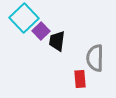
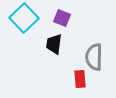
purple square: moved 21 px right, 13 px up; rotated 24 degrees counterclockwise
black trapezoid: moved 3 px left, 3 px down
gray semicircle: moved 1 px left, 1 px up
